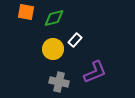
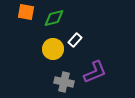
gray cross: moved 5 px right
